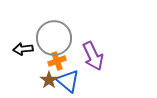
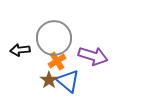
black arrow: moved 3 px left, 1 px down
purple arrow: rotated 48 degrees counterclockwise
orange cross: rotated 12 degrees counterclockwise
